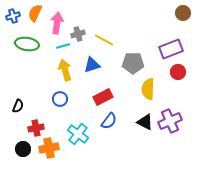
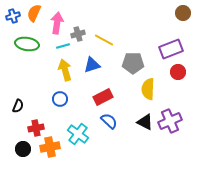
orange semicircle: moved 1 px left
blue semicircle: rotated 84 degrees counterclockwise
orange cross: moved 1 px right, 1 px up
